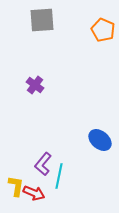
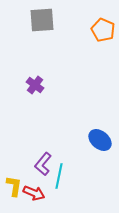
yellow L-shape: moved 2 px left
